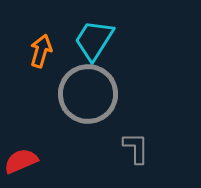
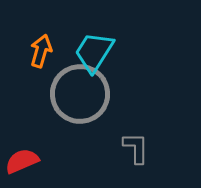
cyan trapezoid: moved 12 px down
gray circle: moved 8 px left
red semicircle: moved 1 px right
